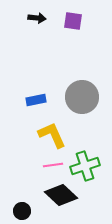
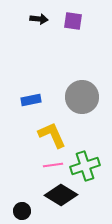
black arrow: moved 2 px right, 1 px down
blue rectangle: moved 5 px left
black diamond: rotated 12 degrees counterclockwise
